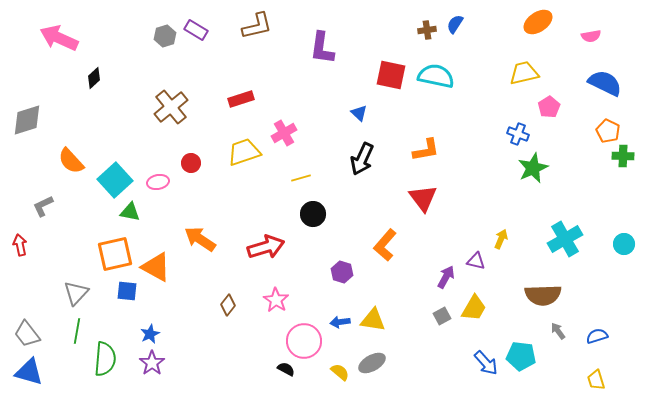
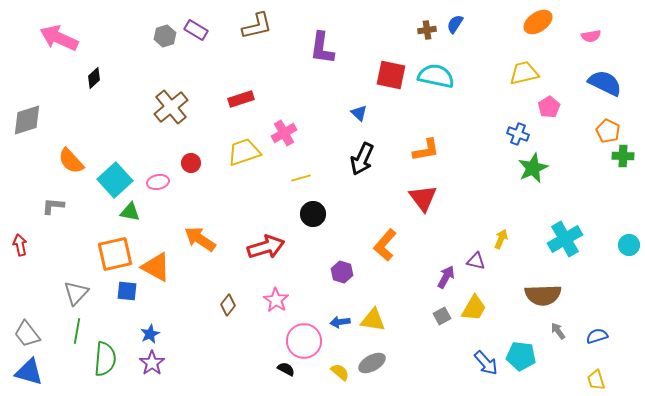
gray L-shape at (43, 206): moved 10 px right; rotated 30 degrees clockwise
cyan circle at (624, 244): moved 5 px right, 1 px down
